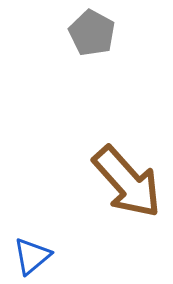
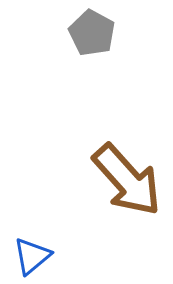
brown arrow: moved 2 px up
